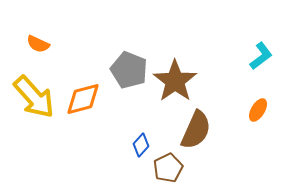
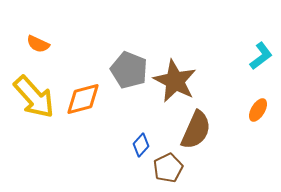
brown star: rotated 9 degrees counterclockwise
